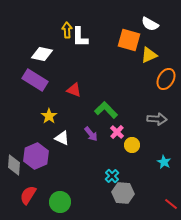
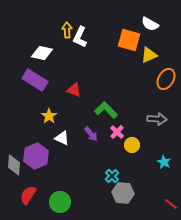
white L-shape: rotated 25 degrees clockwise
white diamond: moved 1 px up
